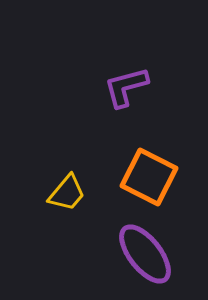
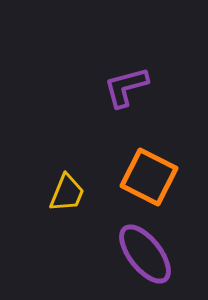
yellow trapezoid: rotated 18 degrees counterclockwise
